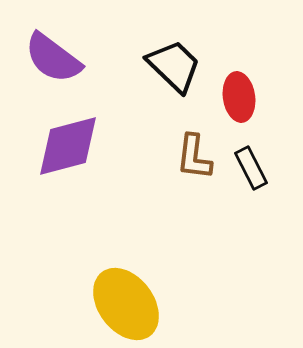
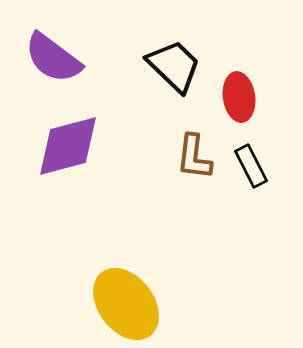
black rectangle: moved 2 px up
